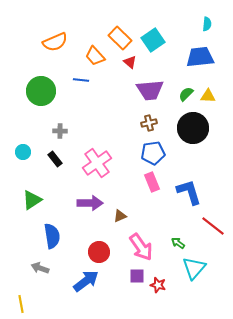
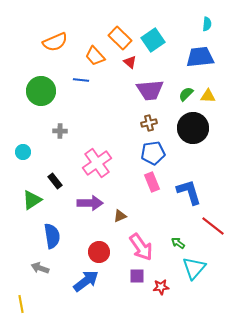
black rectangle: moved 22 px down
red star: moved 3 px right, 2 px down; rotated 21 degrees counterclockwise
